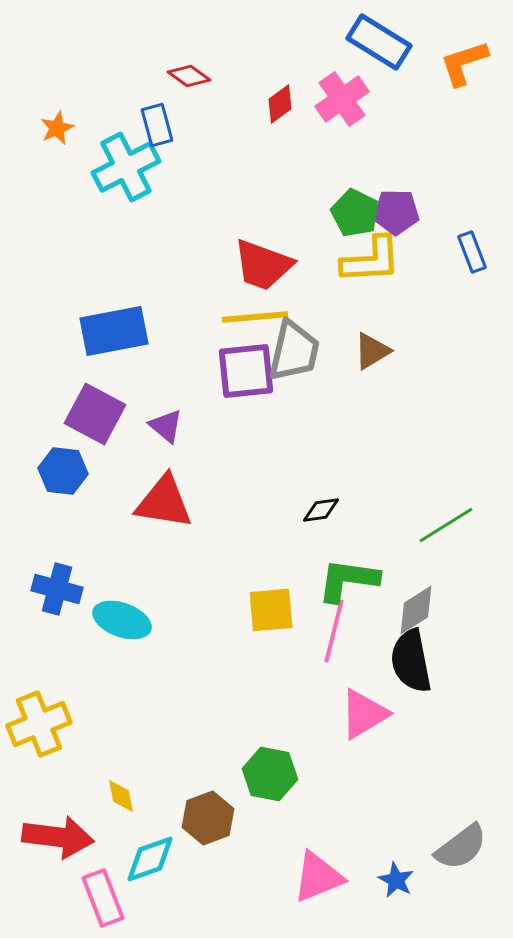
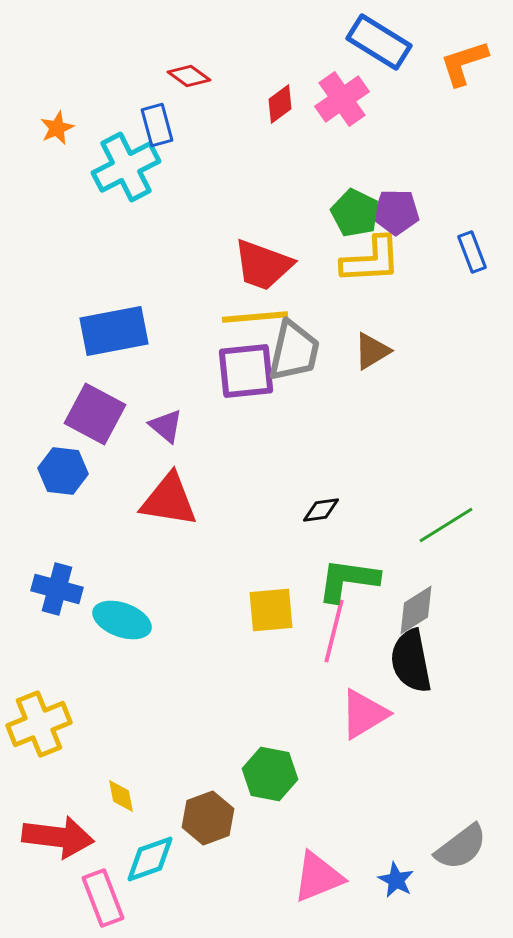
red triangle at (164, 502): moved 5 px right, 2 px up
